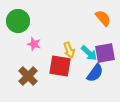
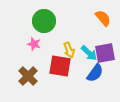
green circle: moved 26 px right
